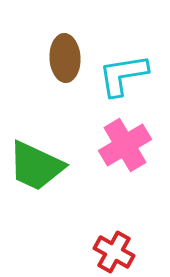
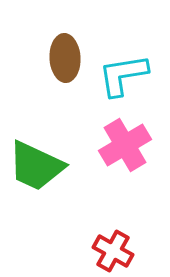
red cross: moved 1 px left, 1 px up
